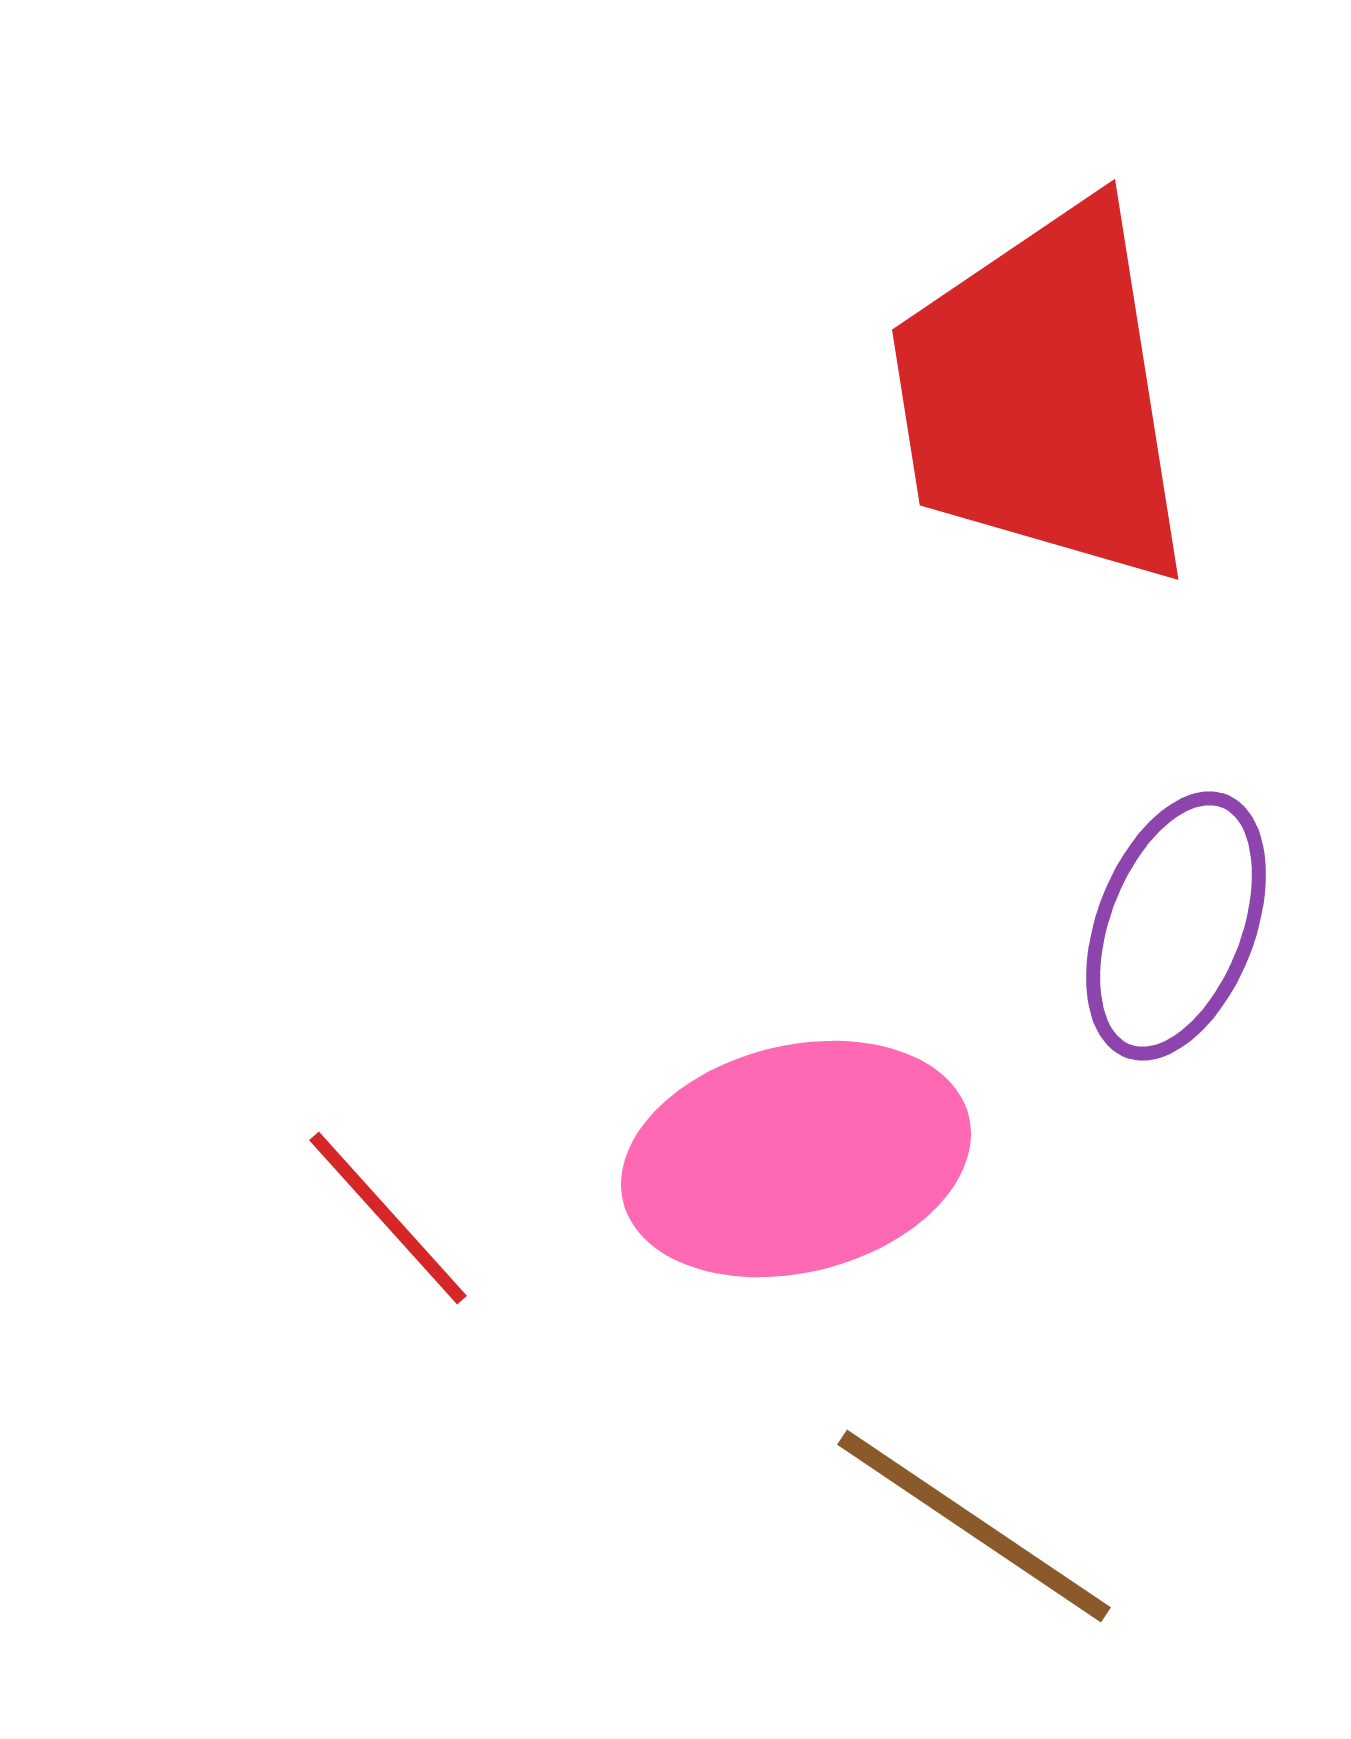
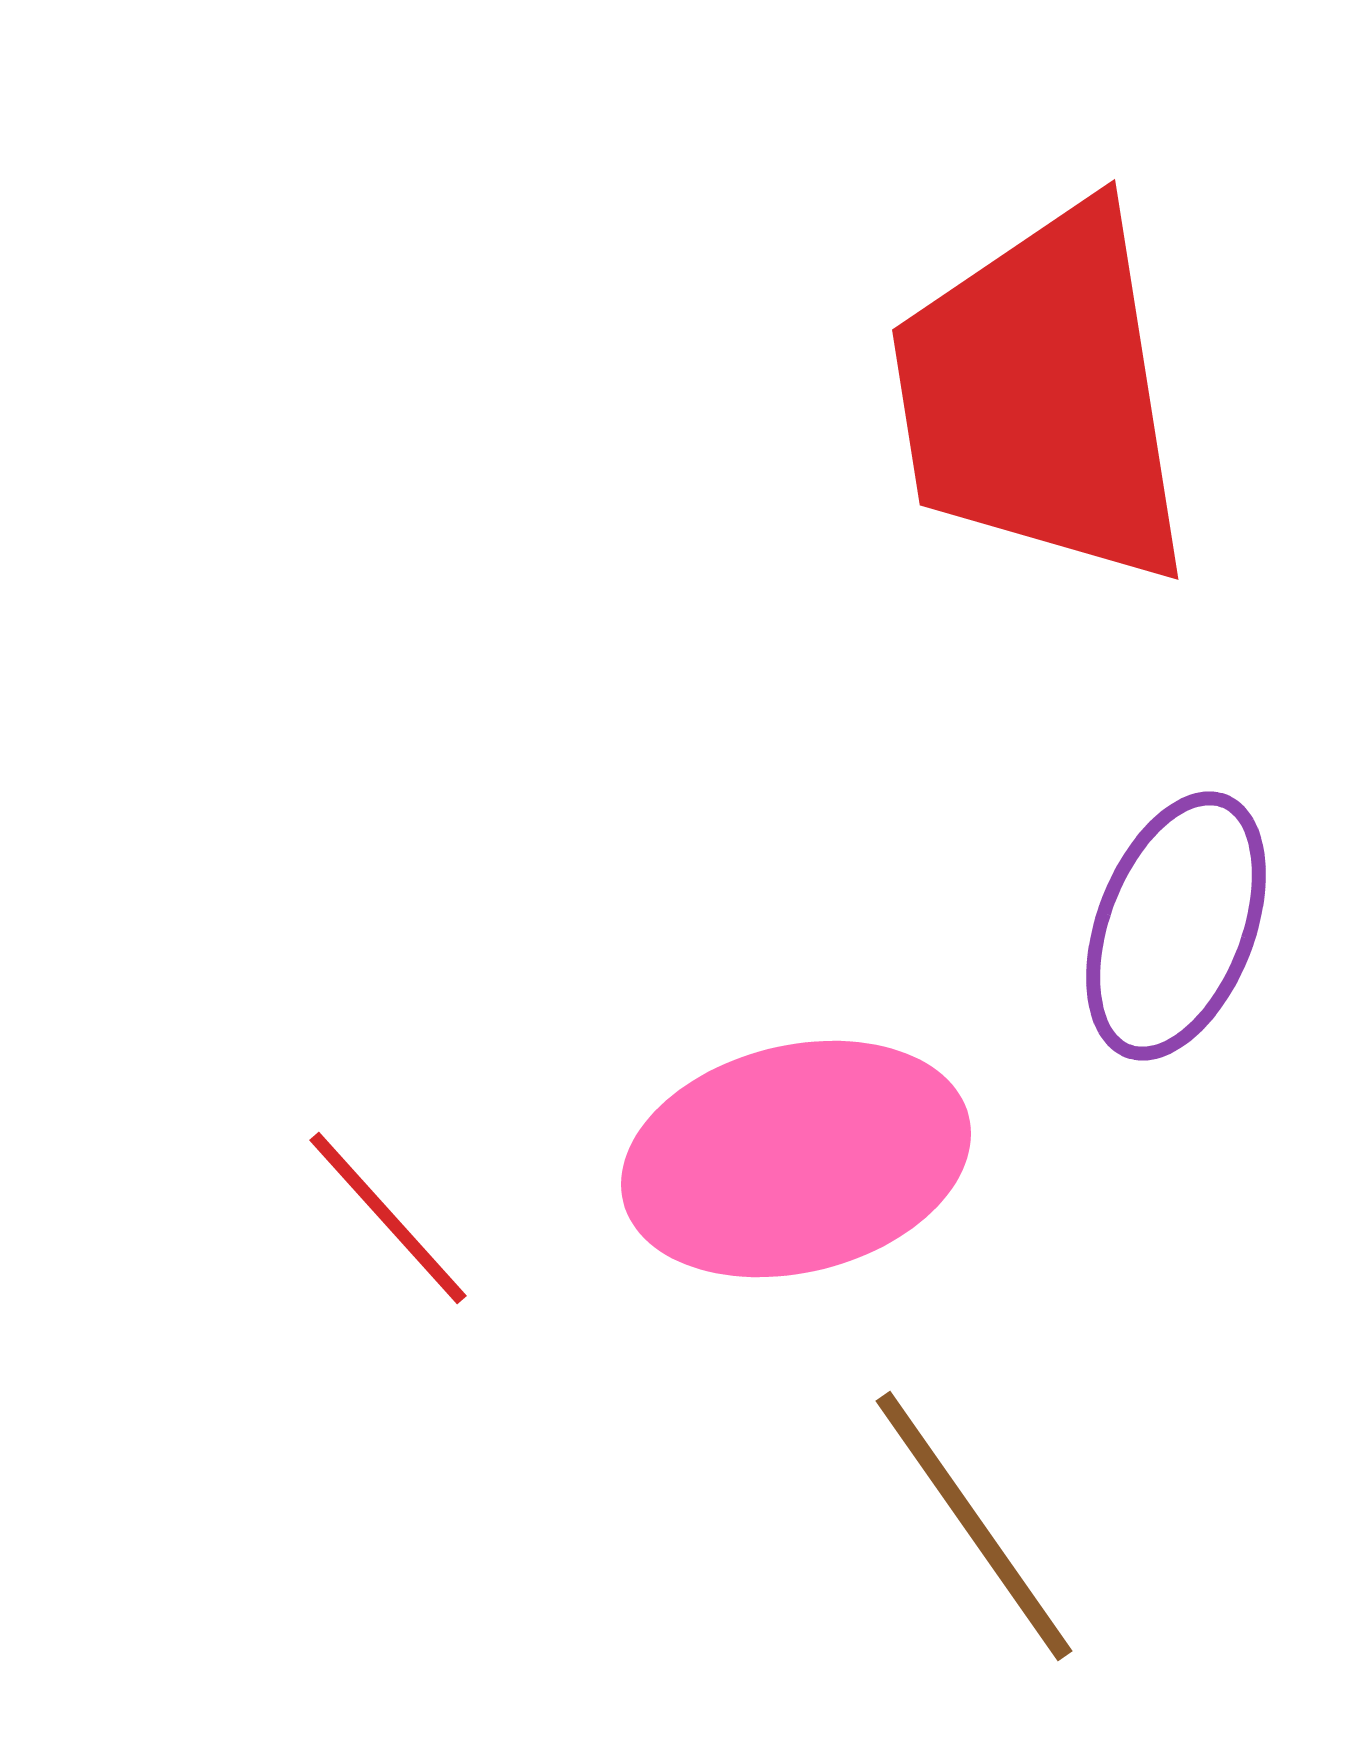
brown line: rotated 21 degrees clockwise
